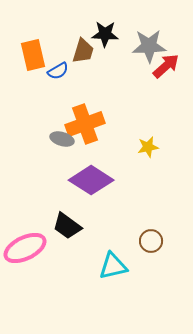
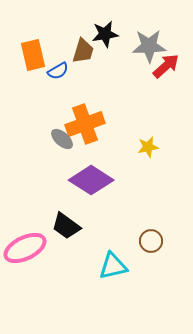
black star: rotated 12 degrees counterclockwise
gray ellipse: rotated 25 degrees clockwise
black trapezoid: moved 1 px left
